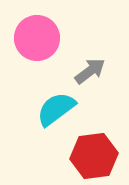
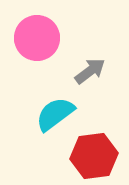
cyan semicircle: moved 1 px left, 5 px down
